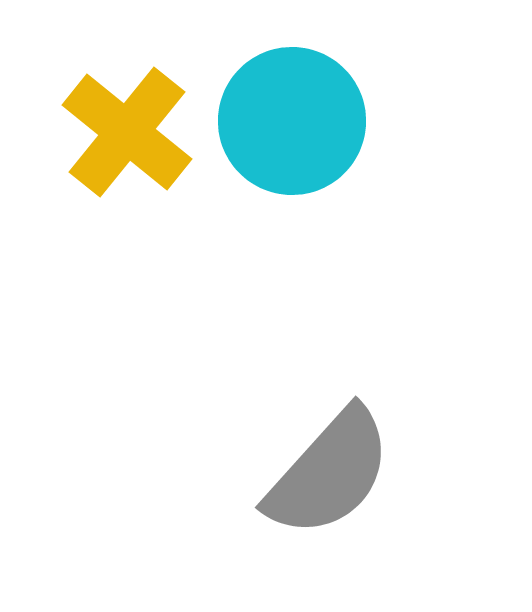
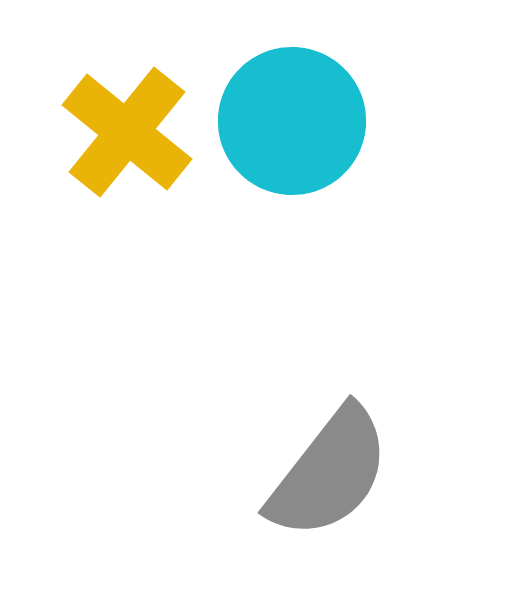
gray semicircle: rotated 4 degrees counterclockwise
